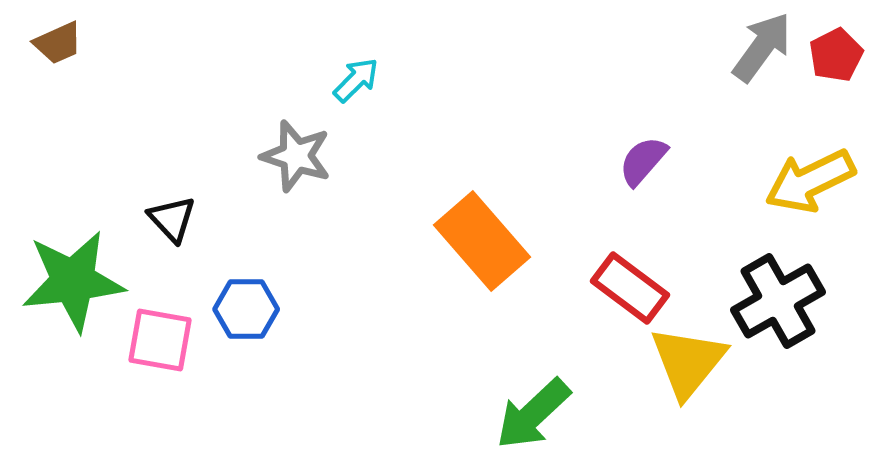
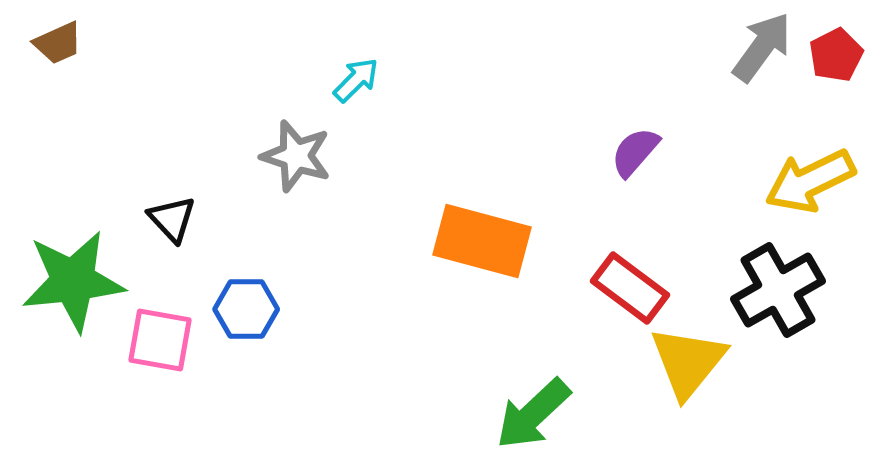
purple semicircle: moved 8 px left, 9 px up
orange rectangle: rotated 34 degrees counterclockwise
black cross: moved 11 px up
